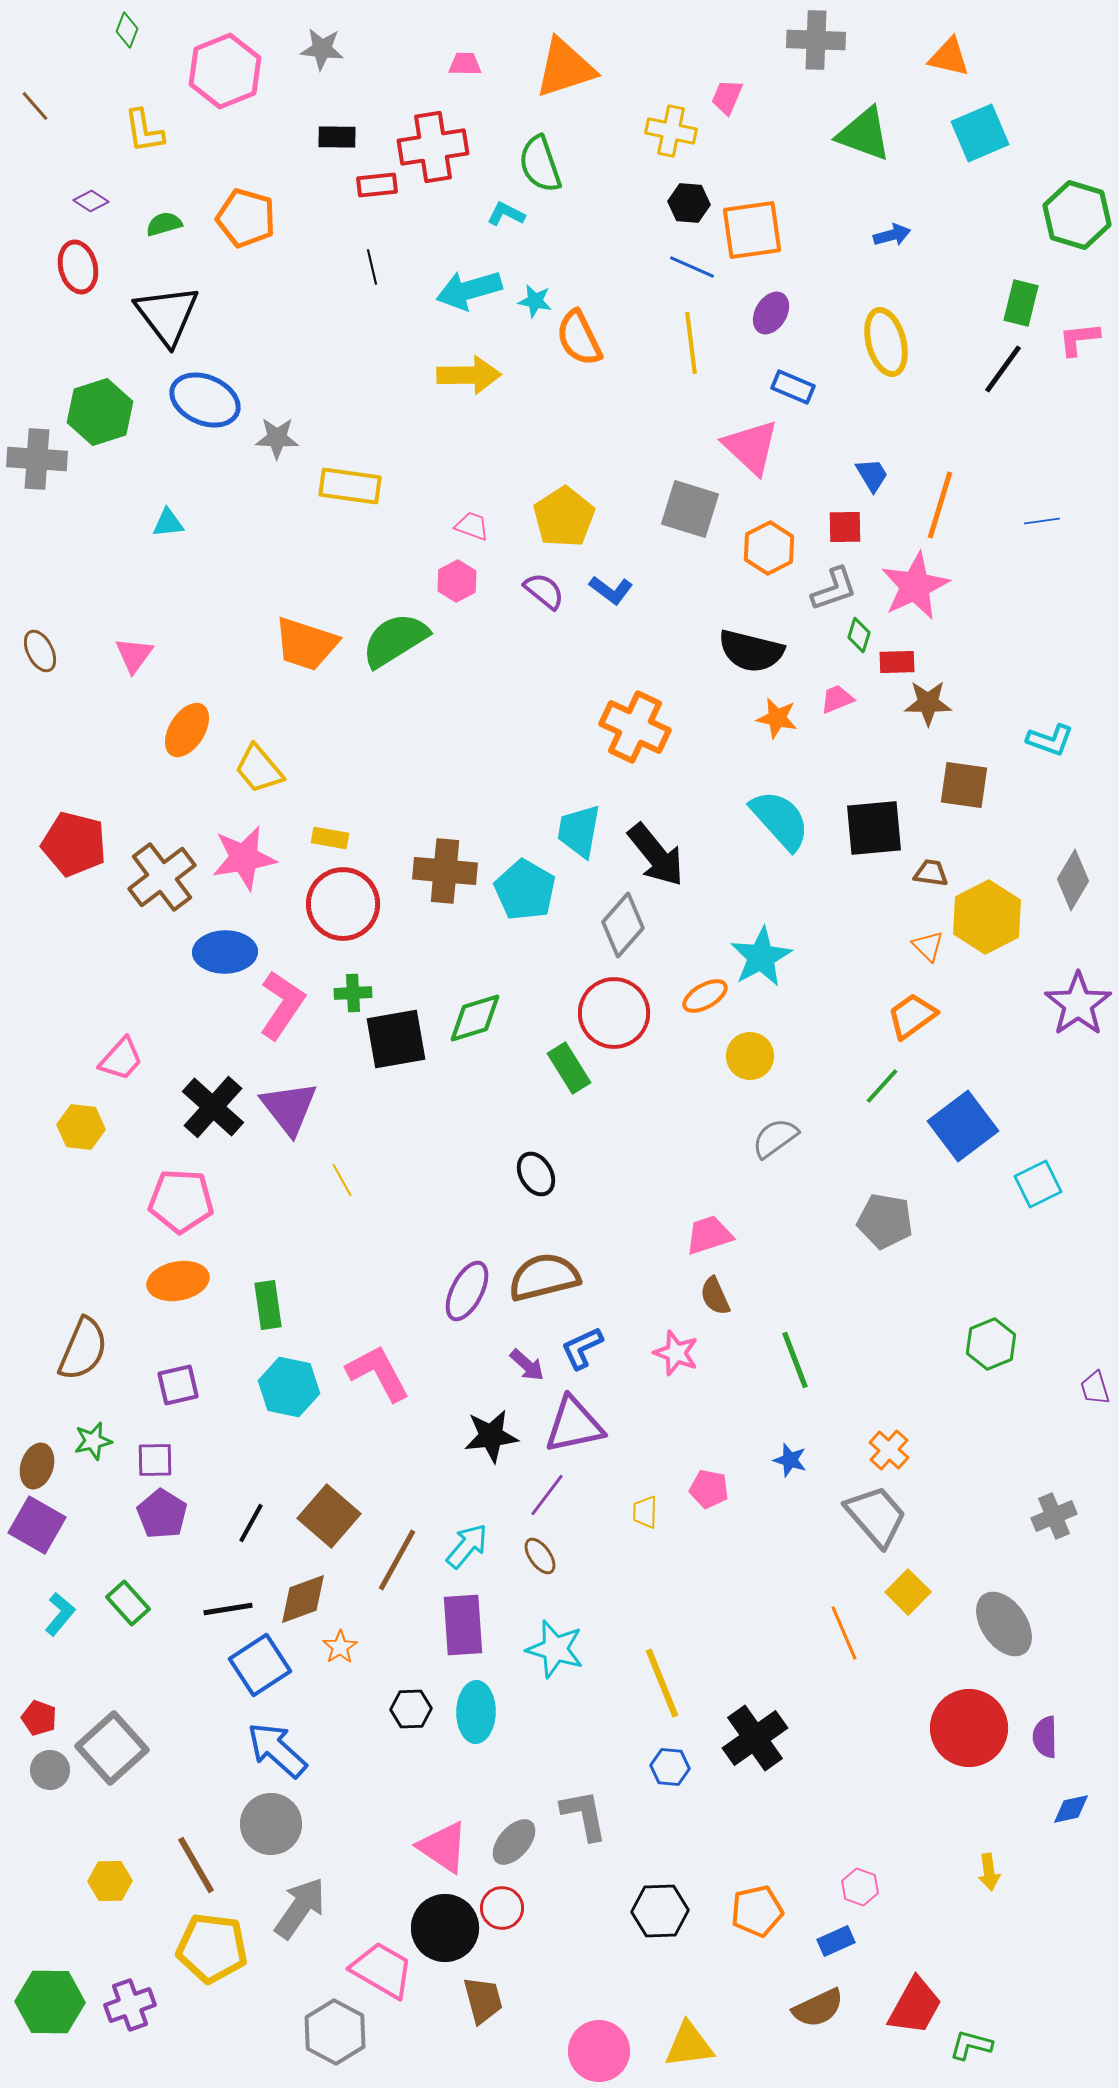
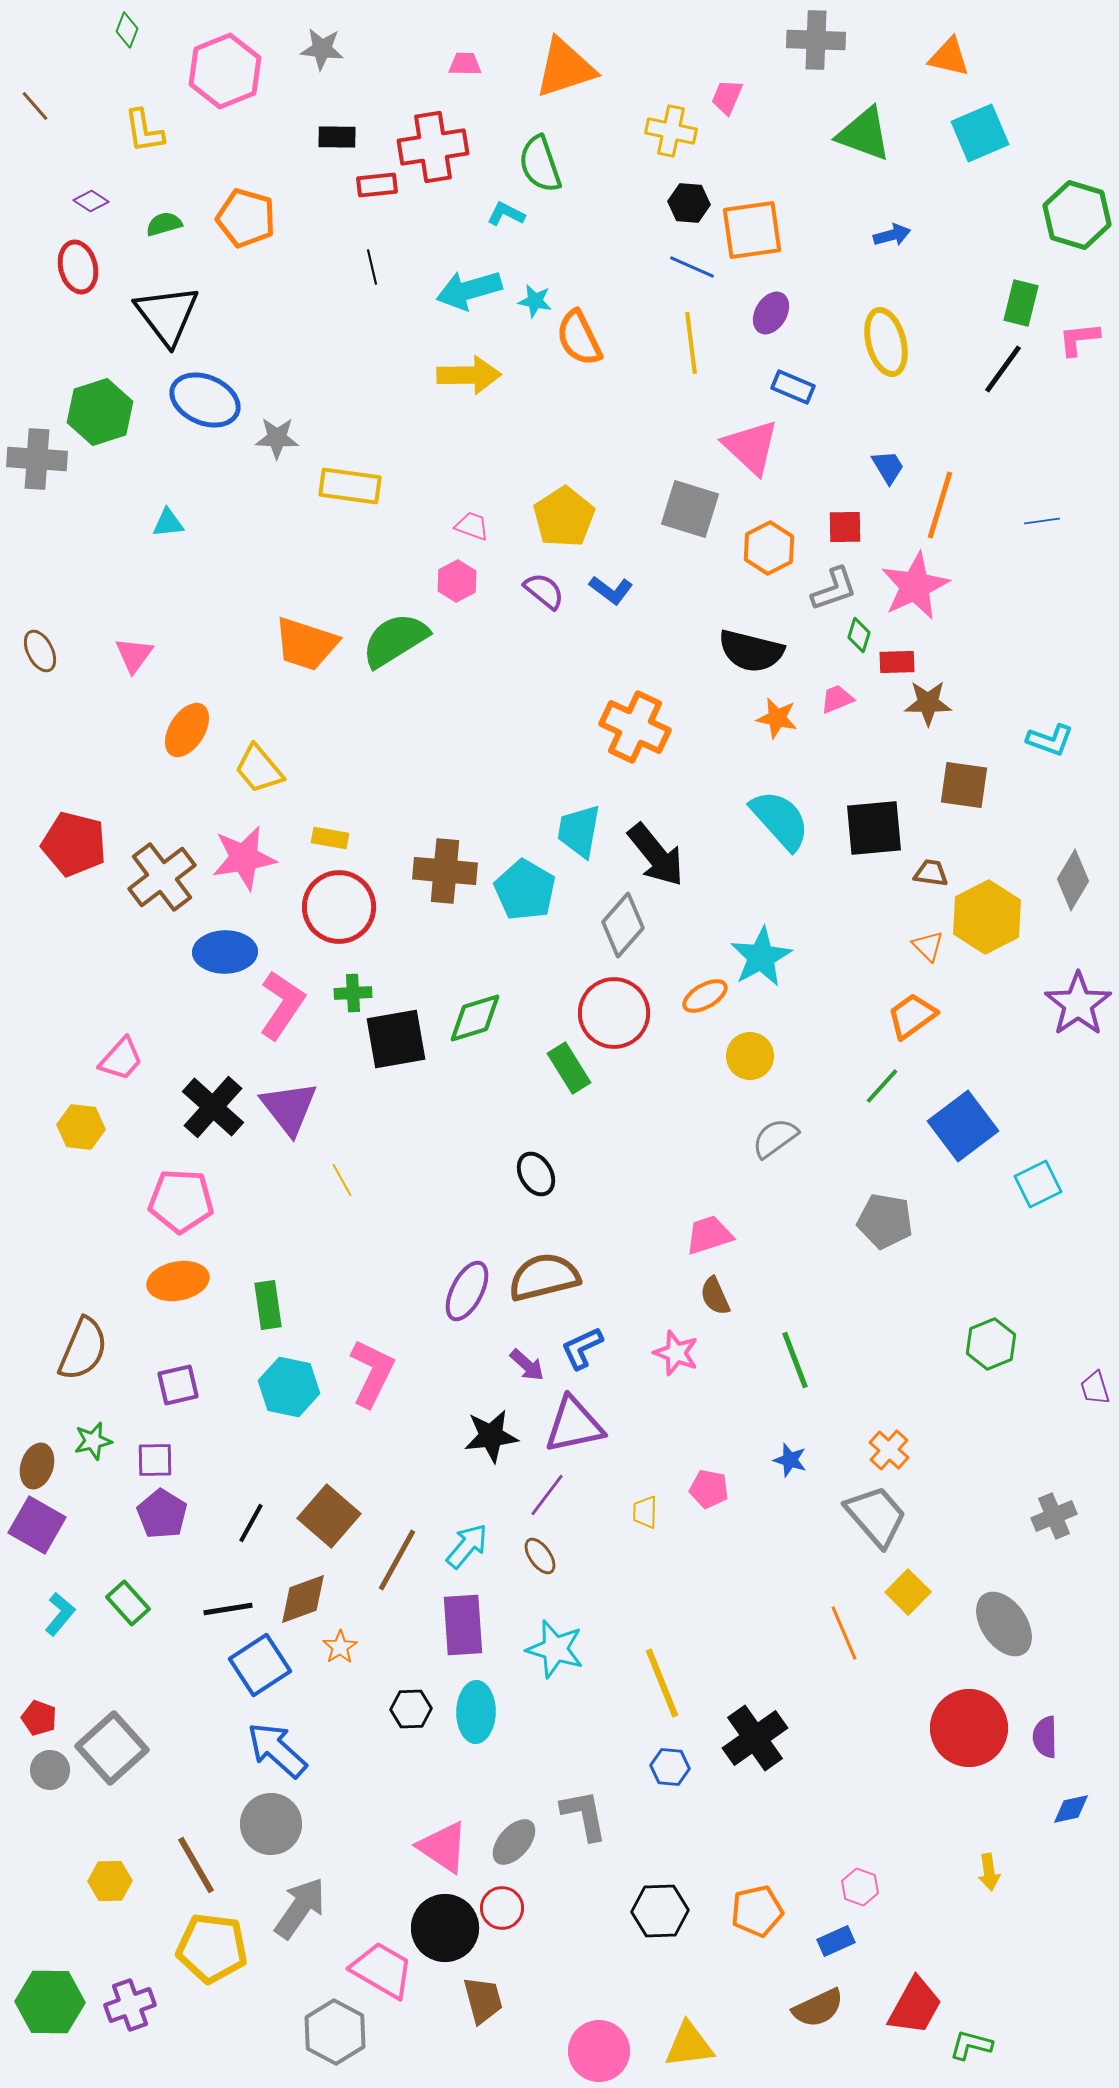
blue trapezoid at (872, 475): moved 16 px right, 8 px up
red circle at (343, 904): moved 4 px left, 3 px down
pink L-shape at (378, 1373): moved 6 px left; rotated 54 degrees clockwise
